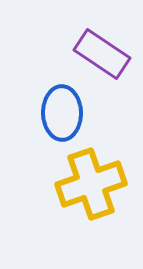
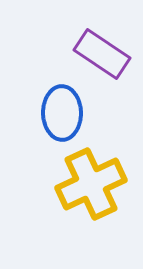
yellow cross: rotated 6 degrees counterclockwise
